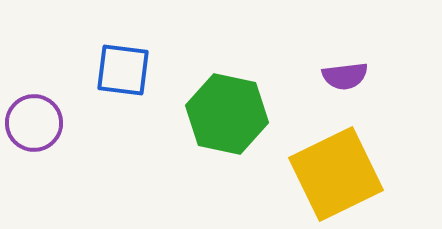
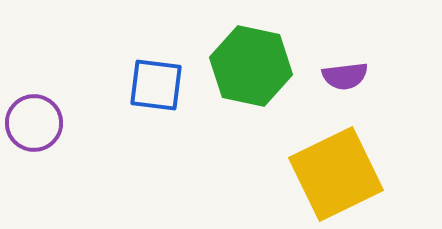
blue square: moved 33 px right, 15 px down
green hexagon: moved 24 px right, 48 px up
